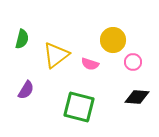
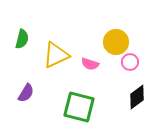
yellow circle: moved 3 px right, 2 px down
yellow triangle: rotated 12 degrees clockwise
pink circle: moved 3 px left
purple semicircle: moved 3 px down
black diamond: rotated 40 degrees counterclockwise
